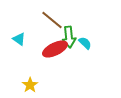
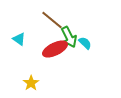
green arrow: rotated 20 degrees counterclockwise
yellow star: moved 1 px right, 2 px up
